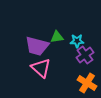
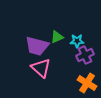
green triangle: rotated 16 degrees counterclockwise
purple cross: rotated 12 degrees clockwise
